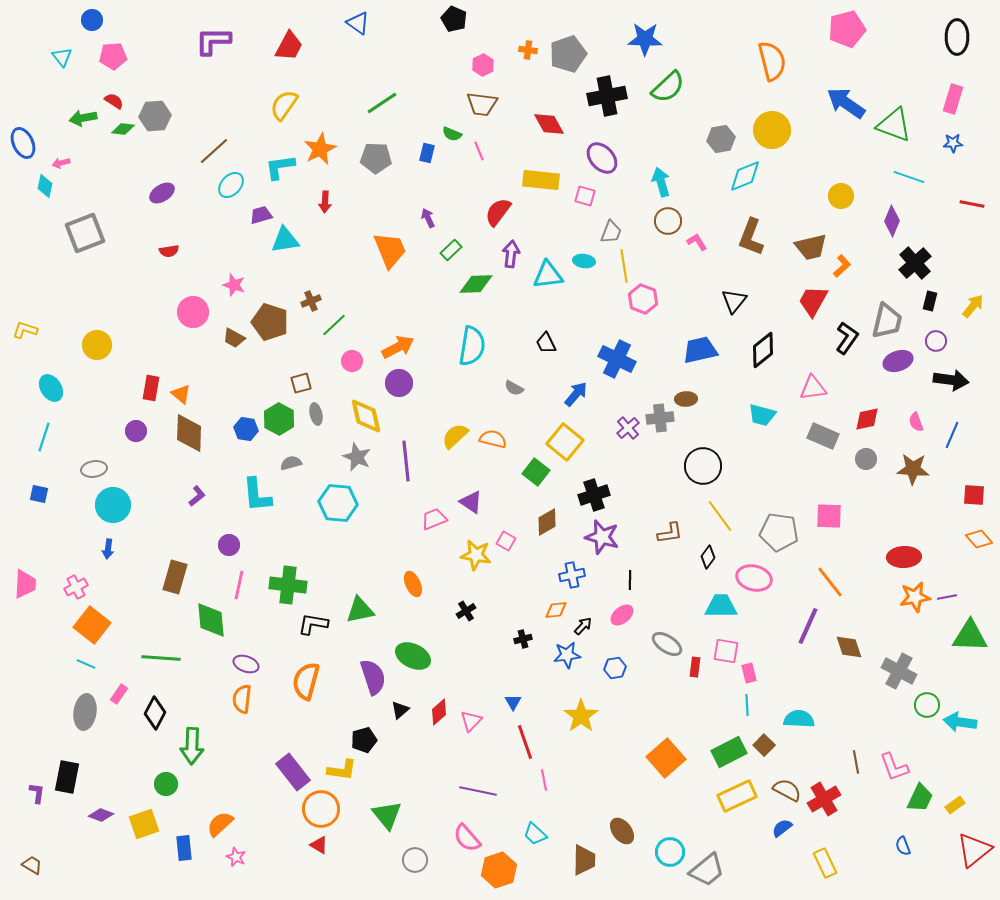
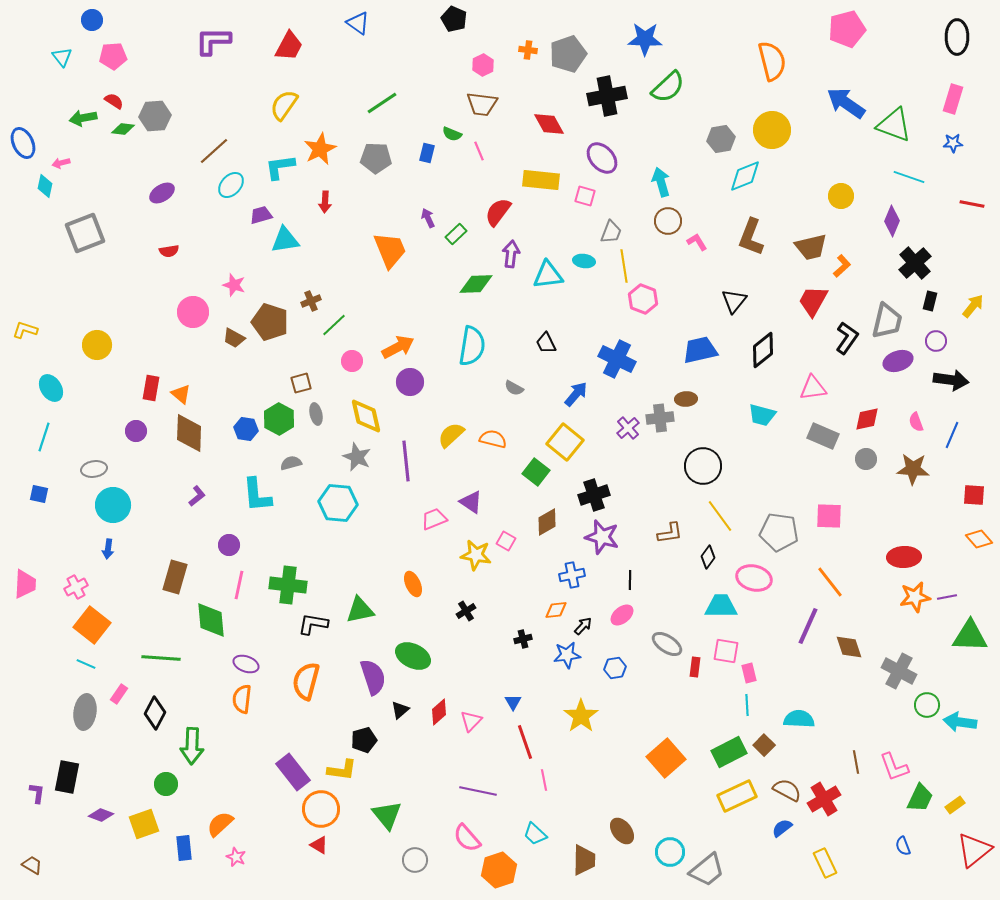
green rectangle at (451, 250): moved 5 px right, 16 px up
purple circle at (399, 383): moved 11 px right, 1 px up
yellow semicircle at (455, 436): moved 4 px left, 1 px up
